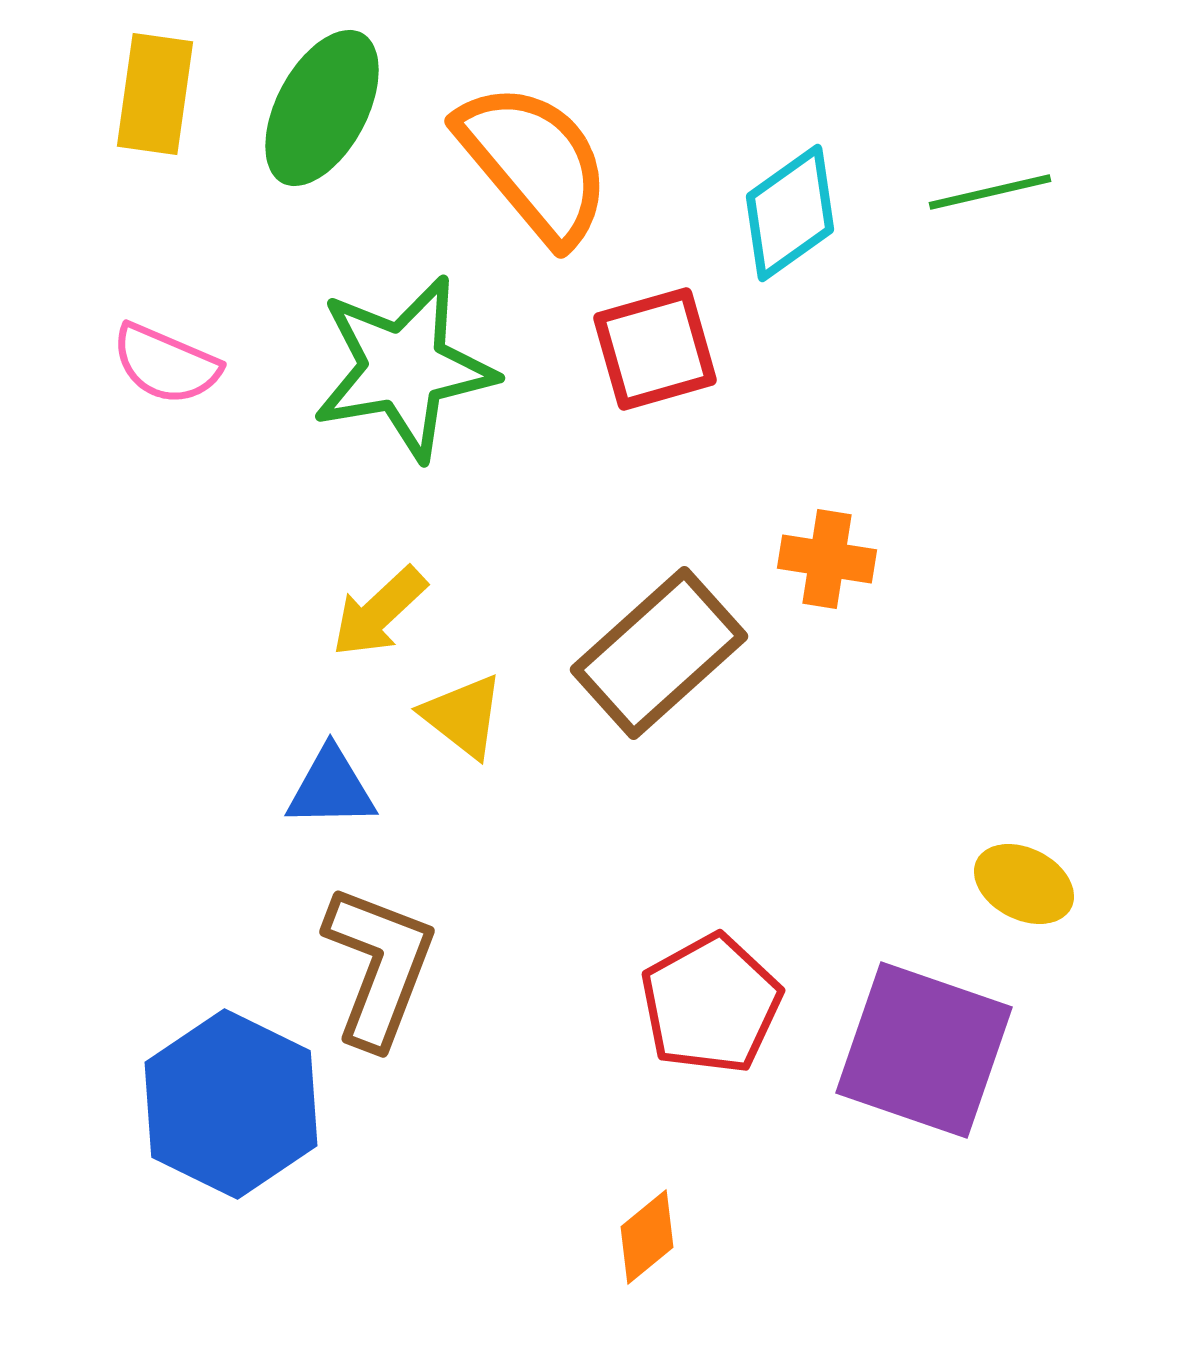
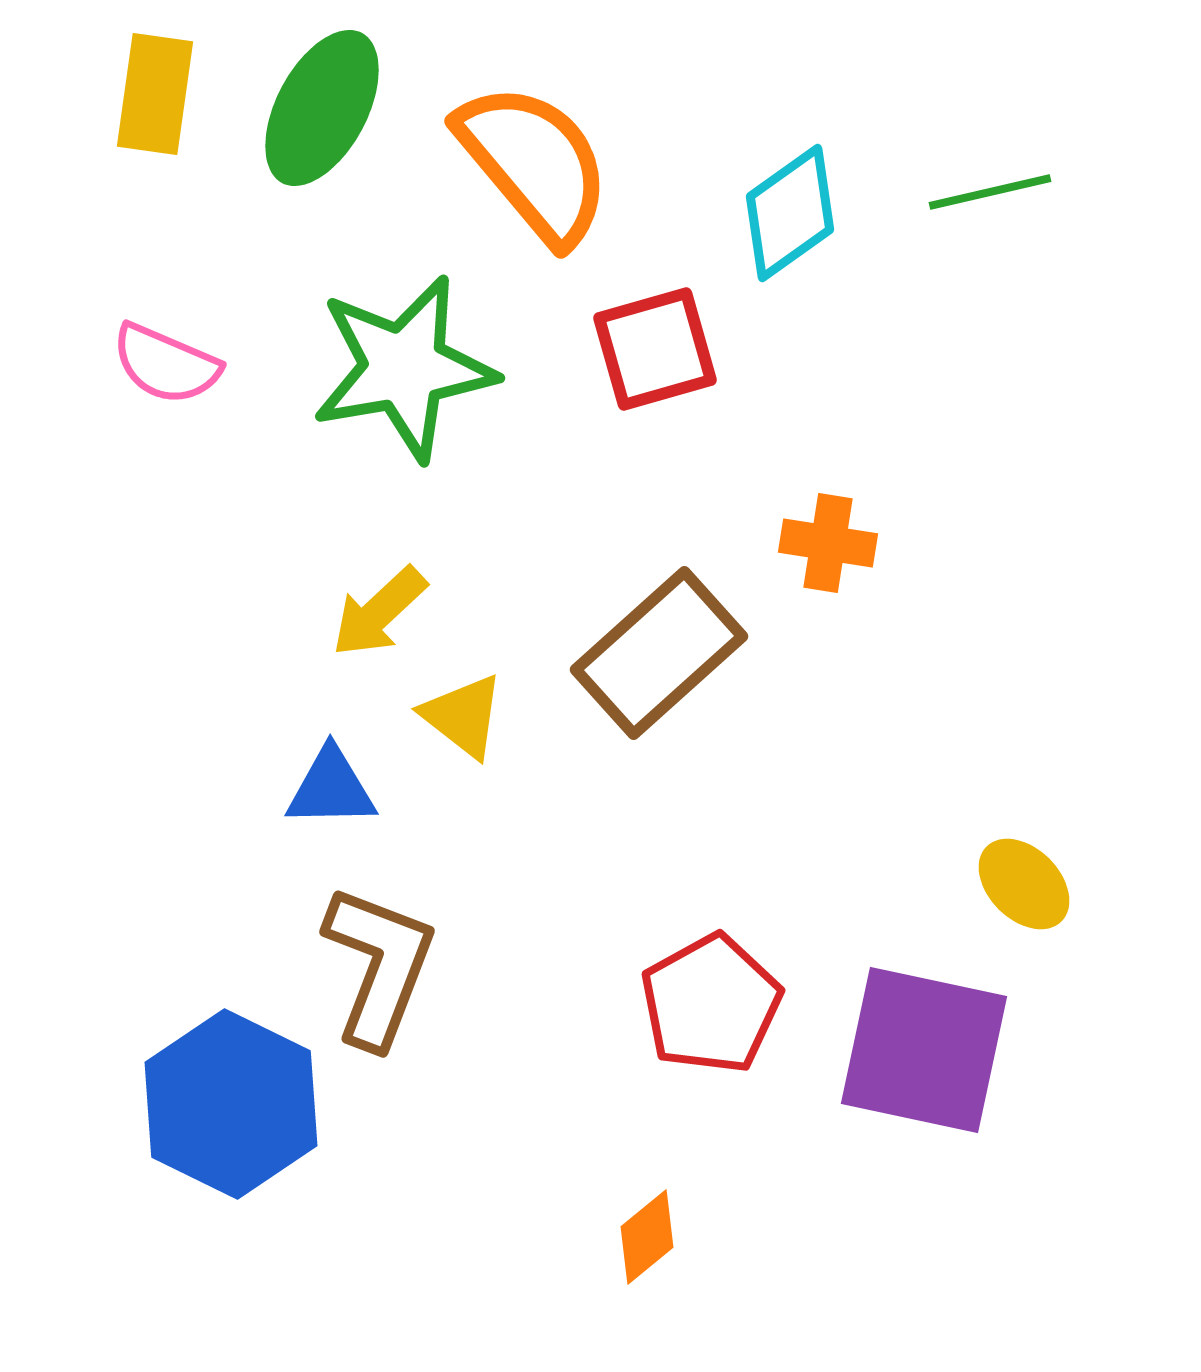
orange cross: moved 1 px right, 16 px up
yellow ellipse: rotated 18 degrees clockwise
purple square: rotated 7 degrees counterclockwise
